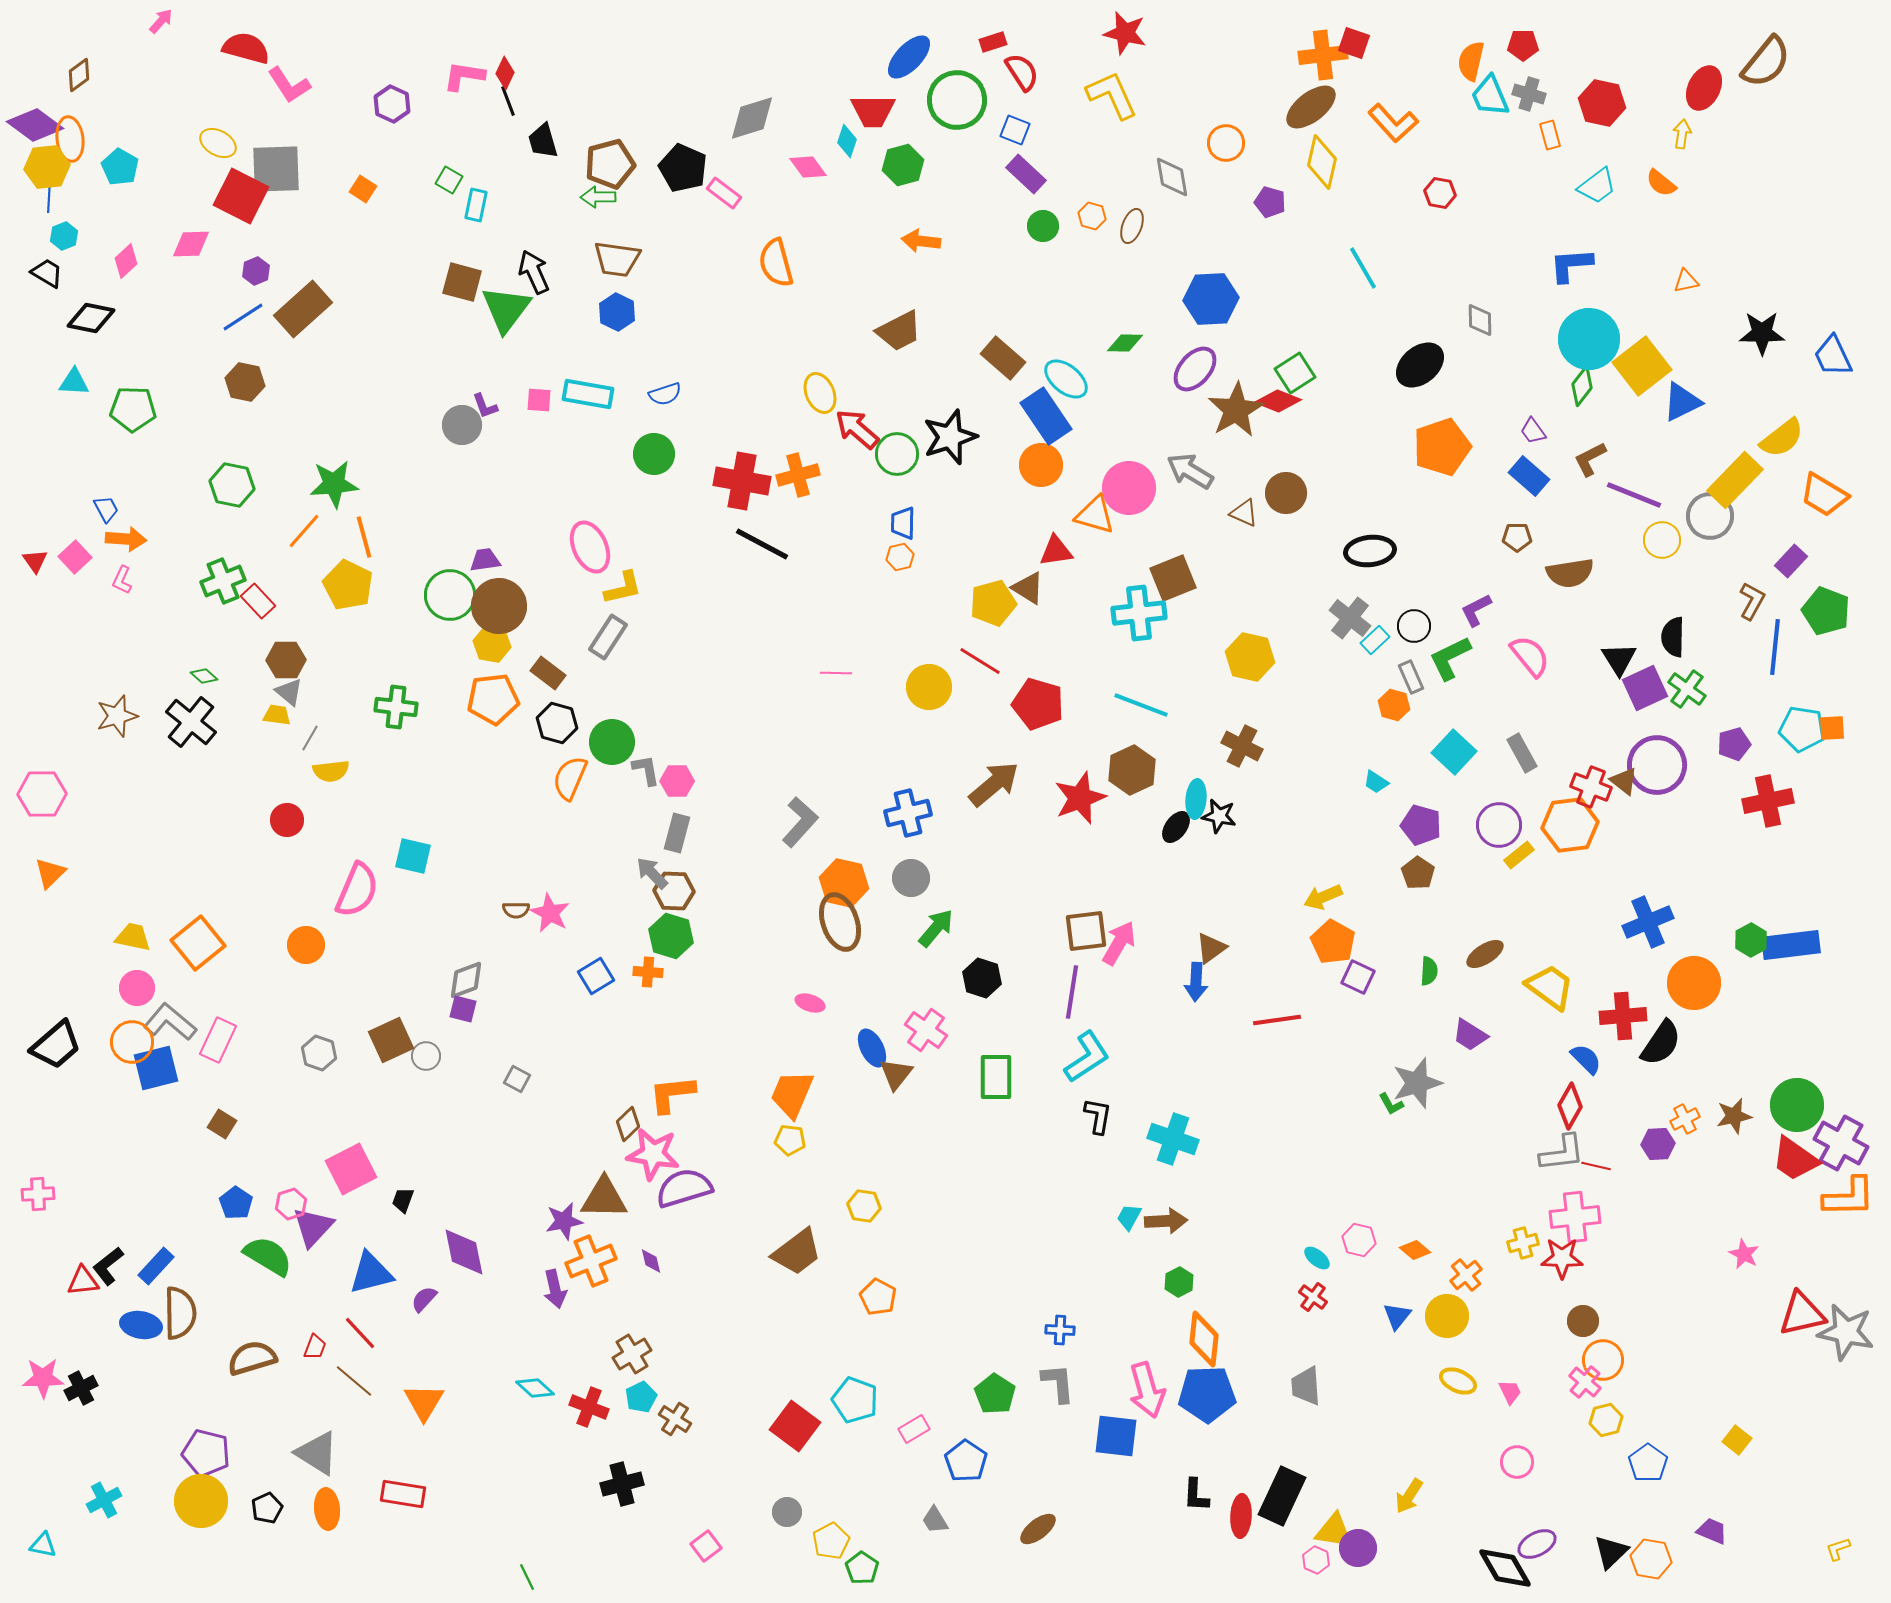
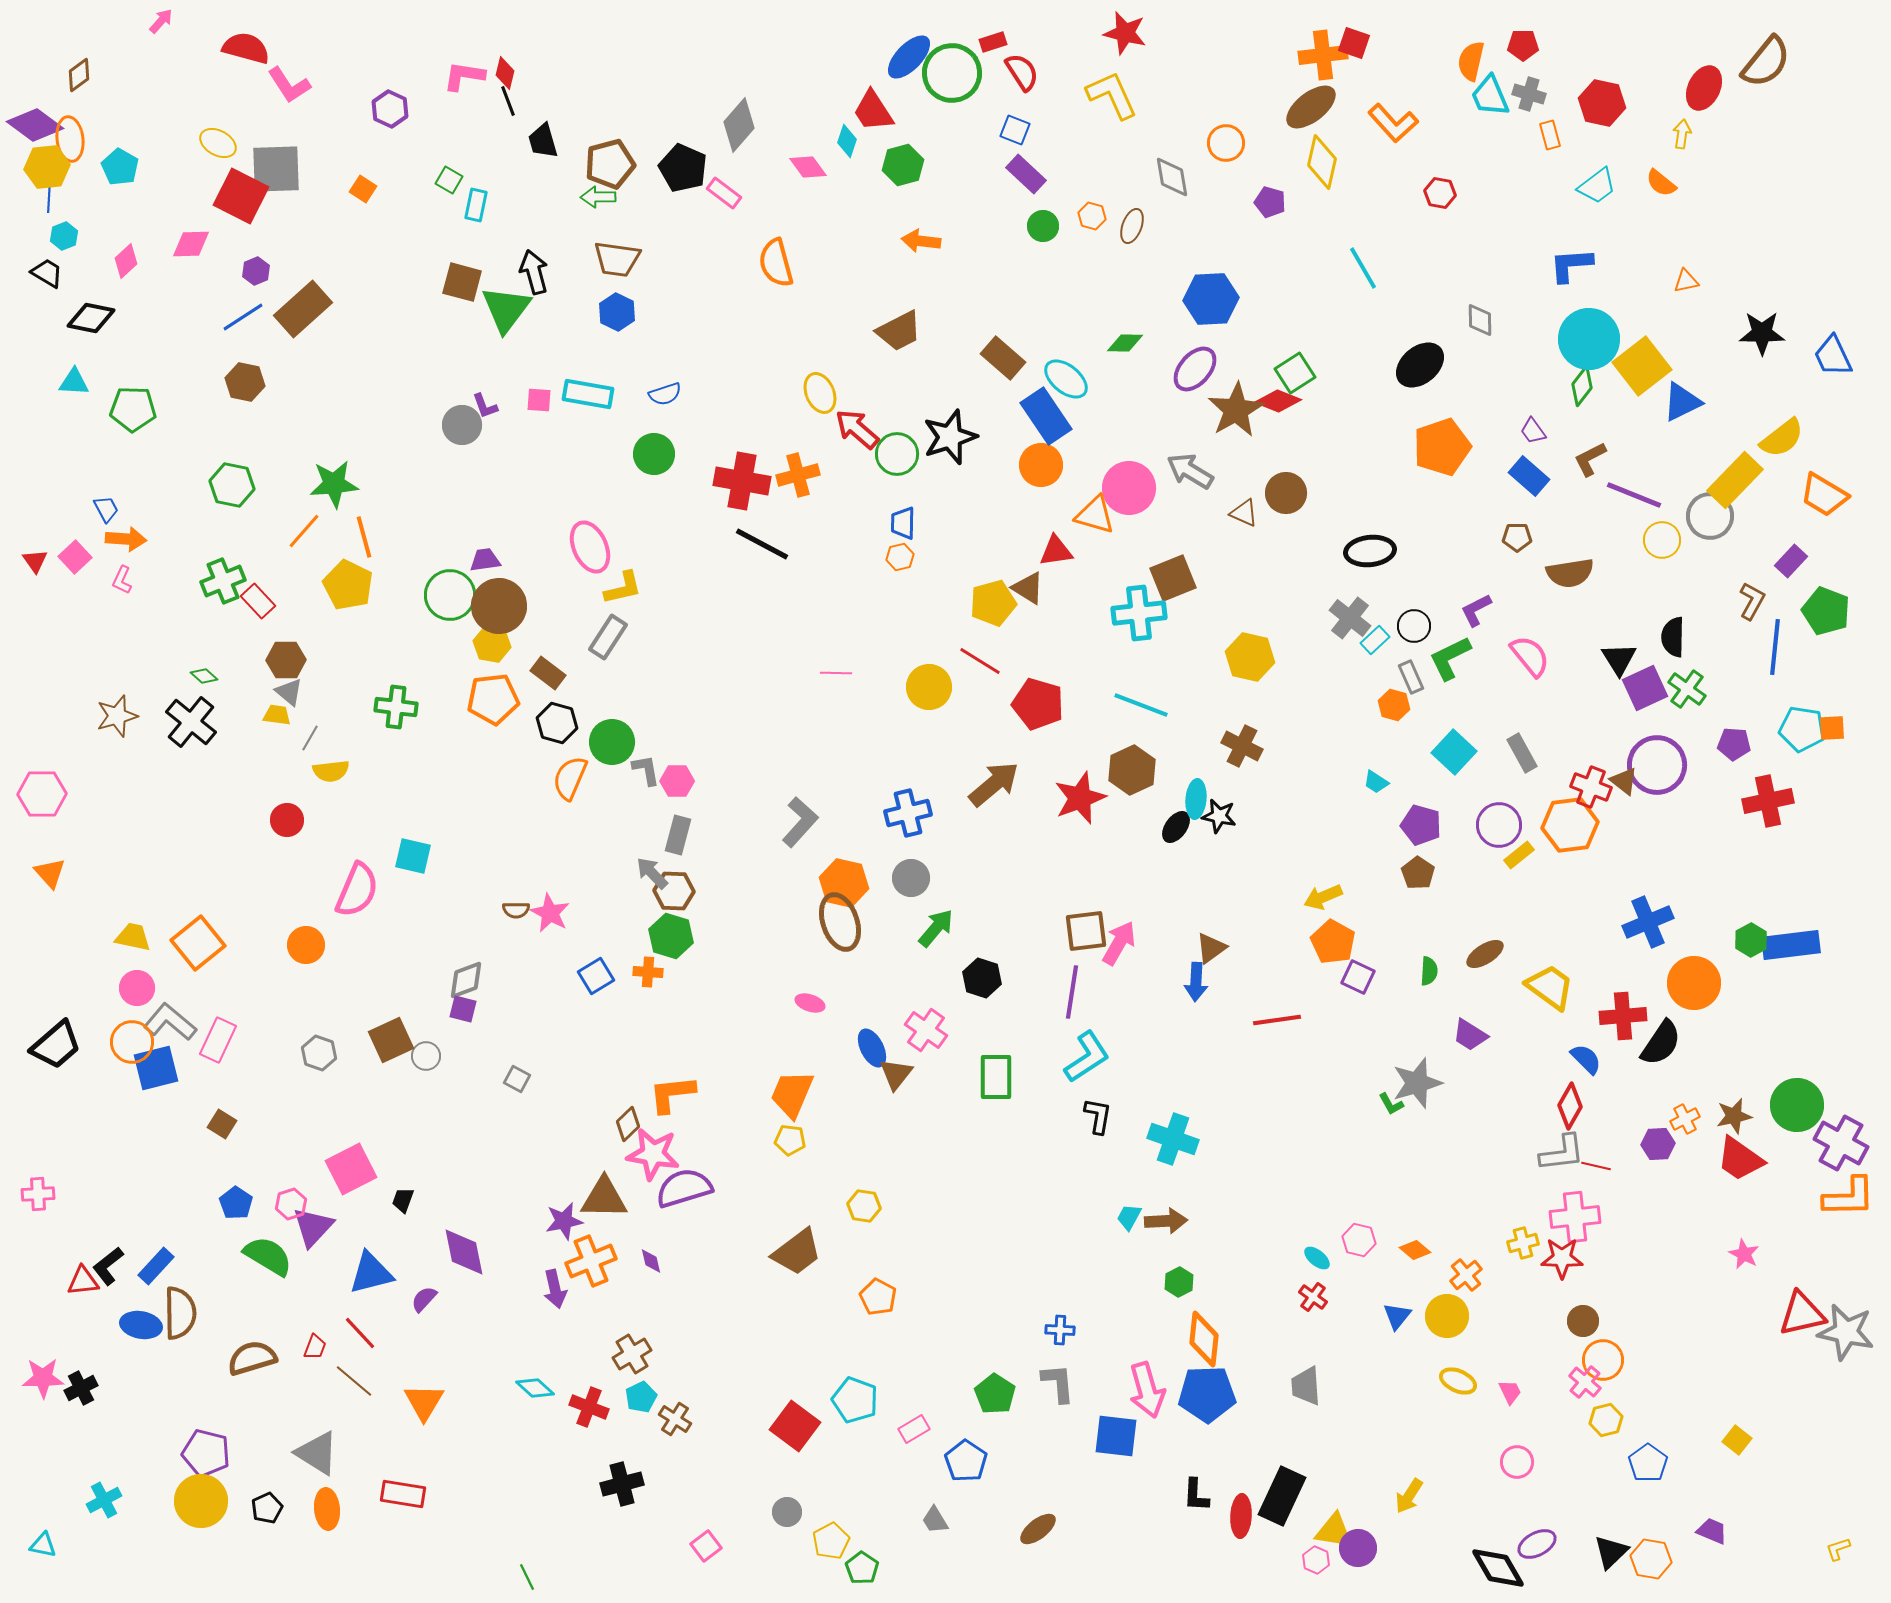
red diamond at (505, 73): rotated 12 degrees counterclockwise
green circle at (957, 100): moved 5 px left, 27 px up
purple hexagon at (392, 104): moved 2 px left, 5 px down
red trapezoid at (873, 111): rotated 57 degrees clockwise
gray diamond at (752, 118): moved 13 px left, 7 px down; rotated 32 degrees counterclockwise
black arrow at (534, 272): rotated 9 degrees clockwise
purple pentagon at (1734, 744): rotated 20 degrees clockwise
gray rectangle at (677, 833): moved 1 px right, 2 px down
orange triangle at (50, 873): rotated 28 degrees counterclockwise
red trapezoid at (1795, 1159): moved 55 px left
black diamond at (1505, 1568): moved 7 px left
